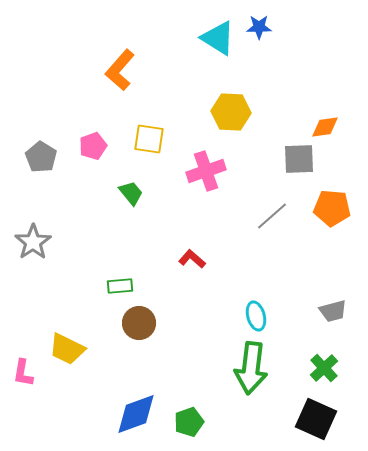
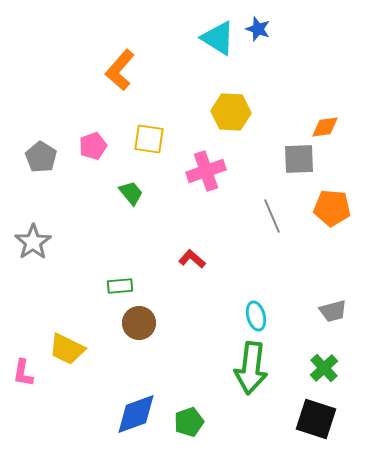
blue star: moved 1 px left, 2 px down; rotated 20 degrees clockwise
gray line: rotated 72 degrees counterclockwise
black square: rotated 6 degrees counterclockwise
